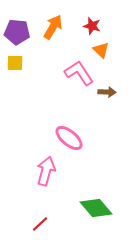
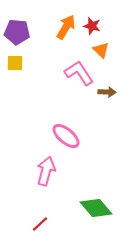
orange arrow: moved 13 px right
pink ellipse: moved 3 px left, 2 px up
